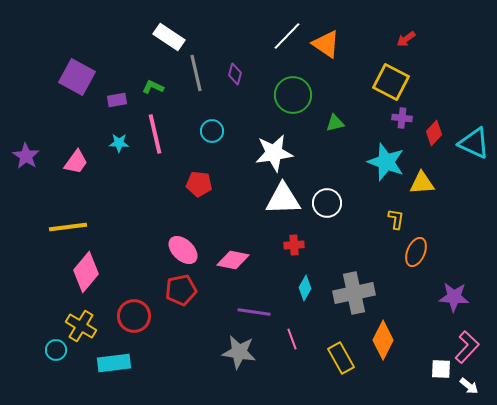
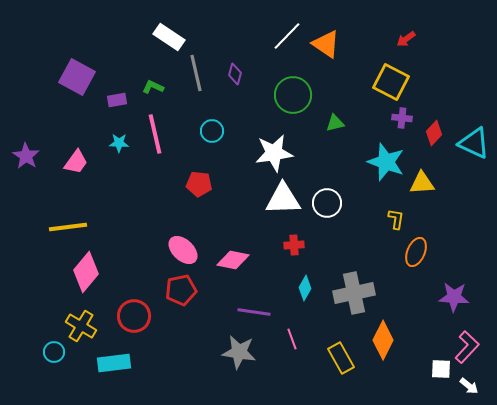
cyan circle at (56, 350): moved 2 px left, 2 px down
